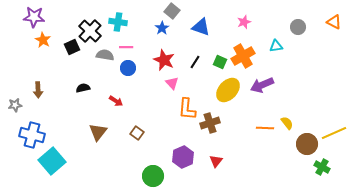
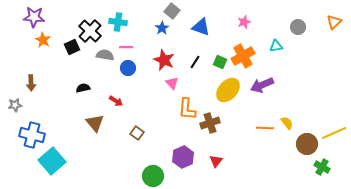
orange triangle: rotated 49 degrees clockwise
brown arrow: moved 7 px left, 7 px up
brown triangle: moved 3 px left, 9 px up; rotated 18 degrees counterclockwise
